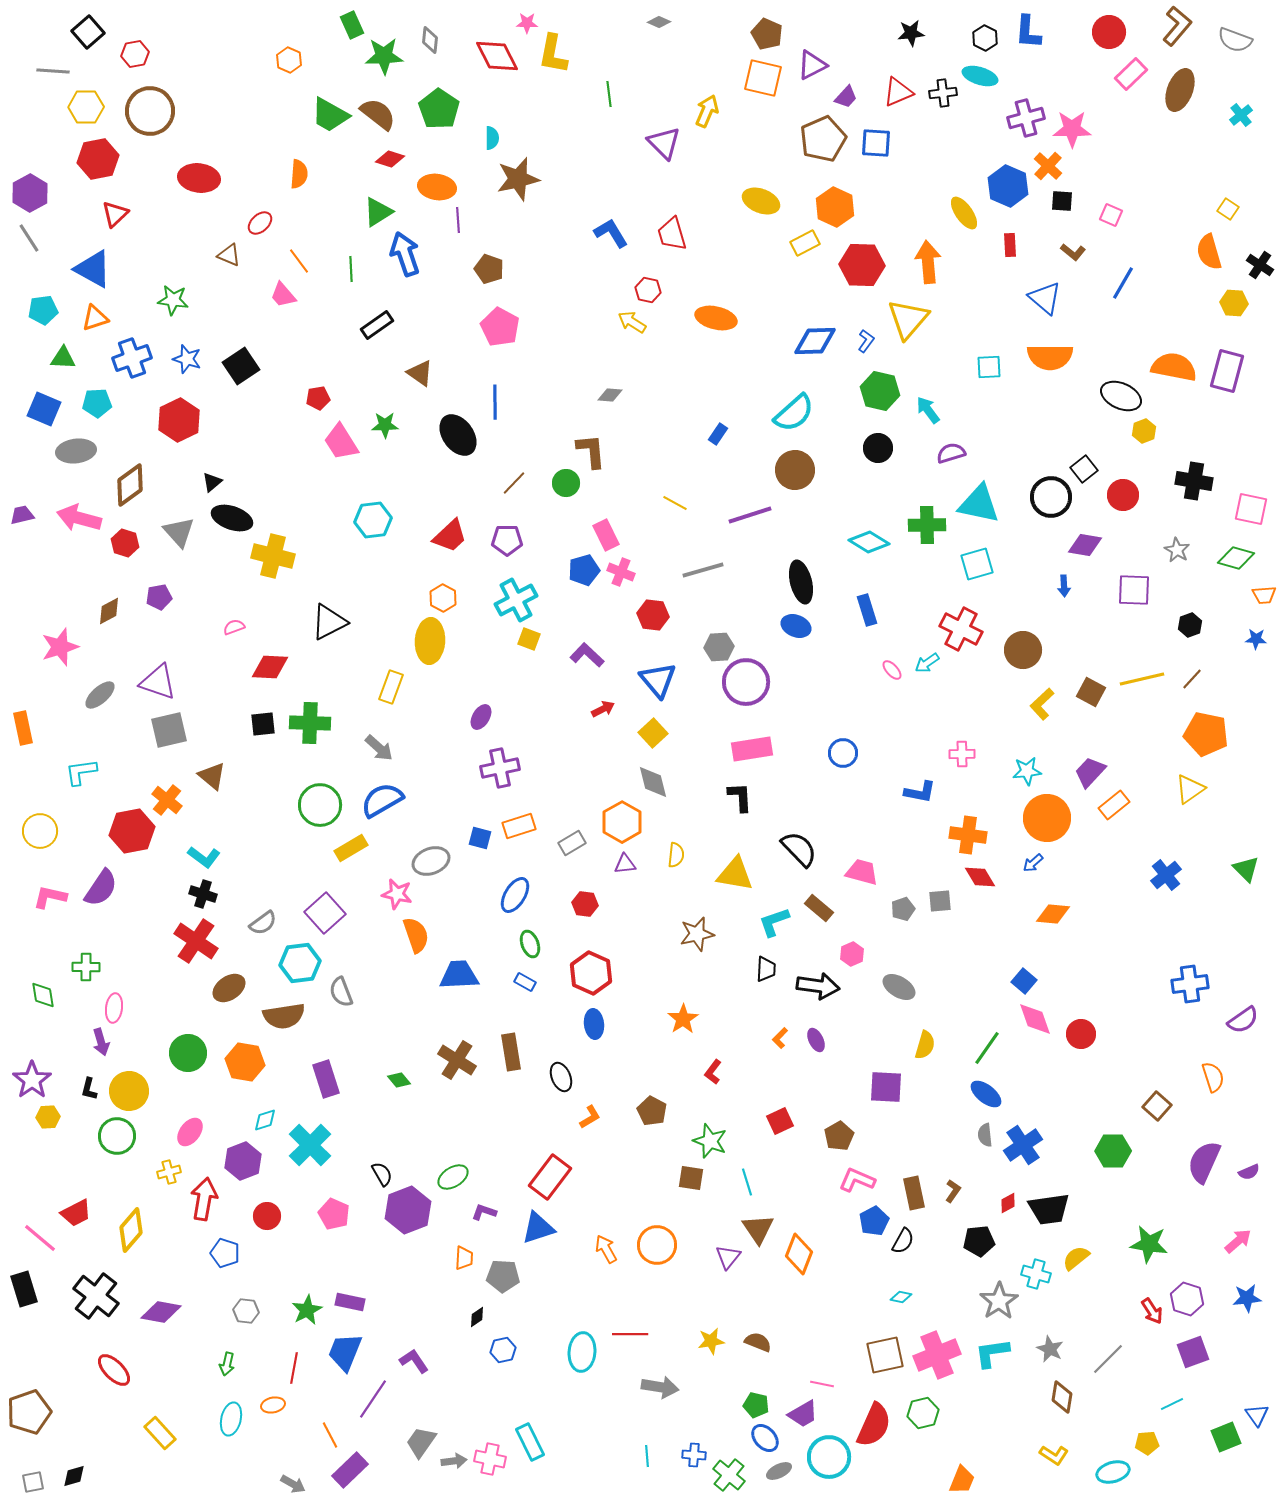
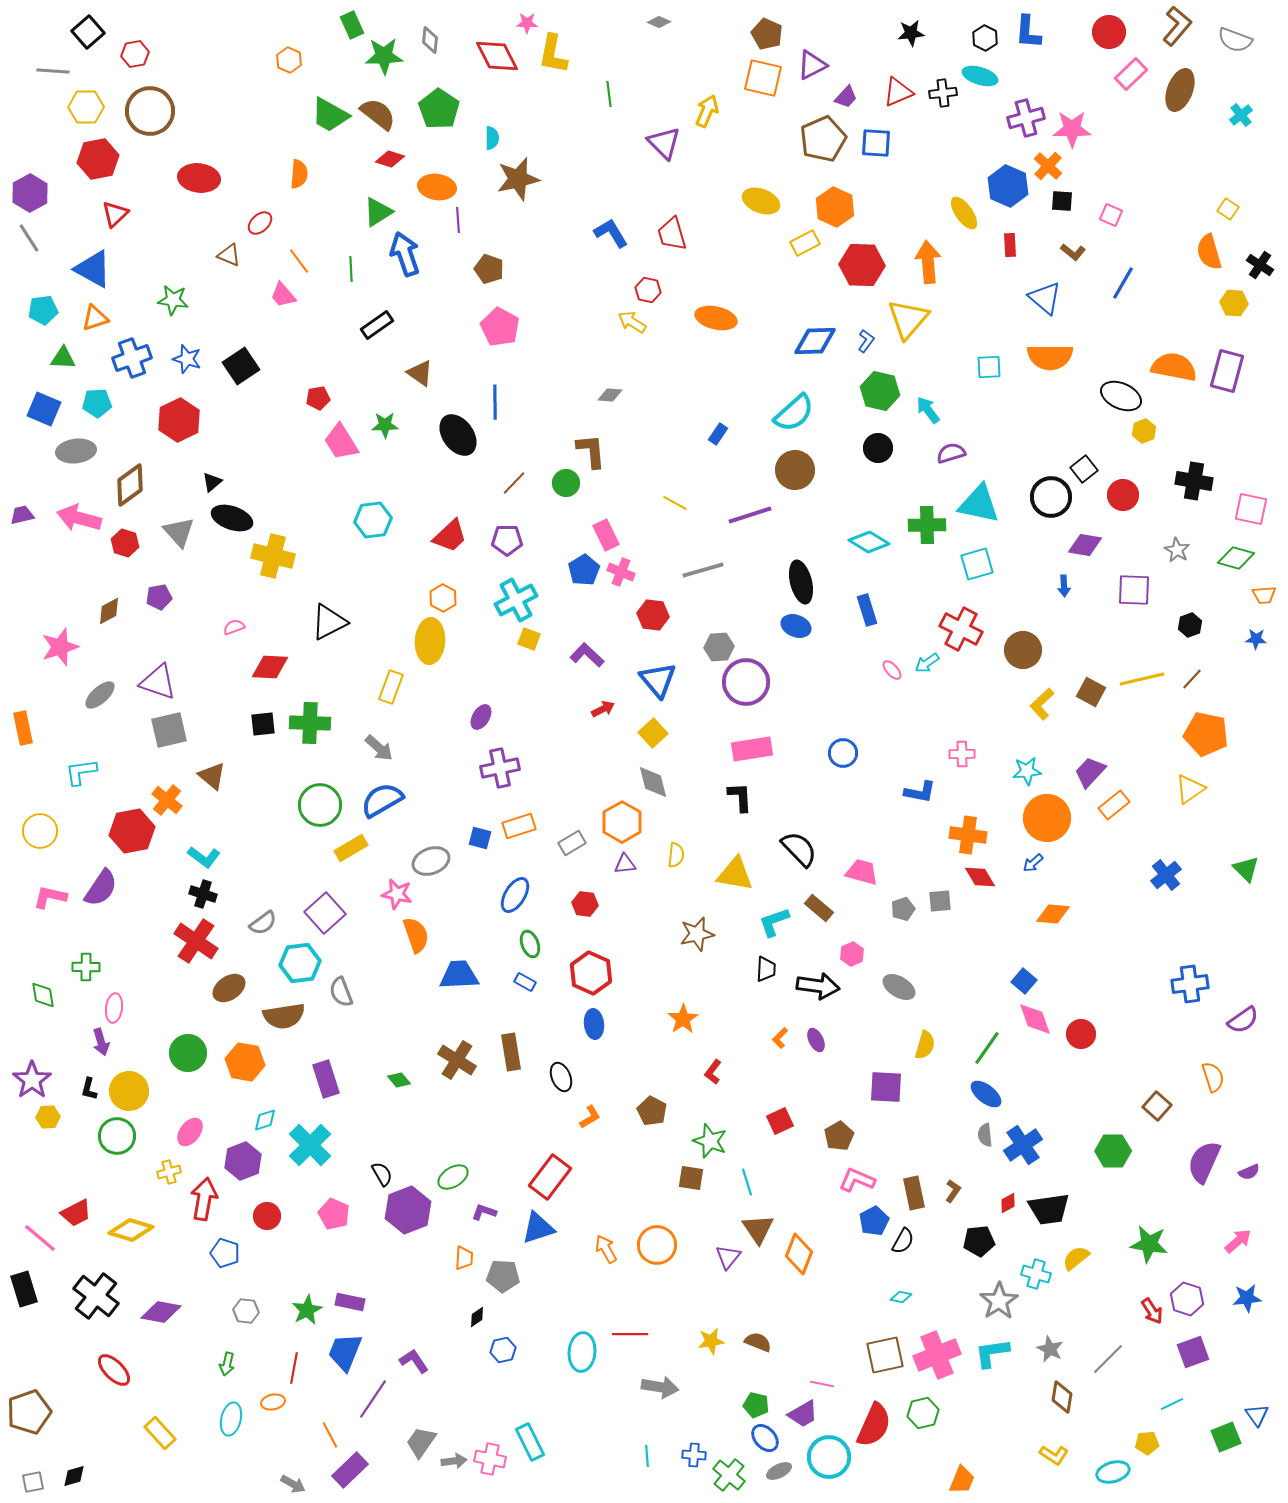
blue pentagon at (584, 570): rotated 16 degrees counterclockwise
yellow diamond at (131, 1230): rotated 66 degrees clockwise
orange ellipse at (273, 1405): moved 3 px up
